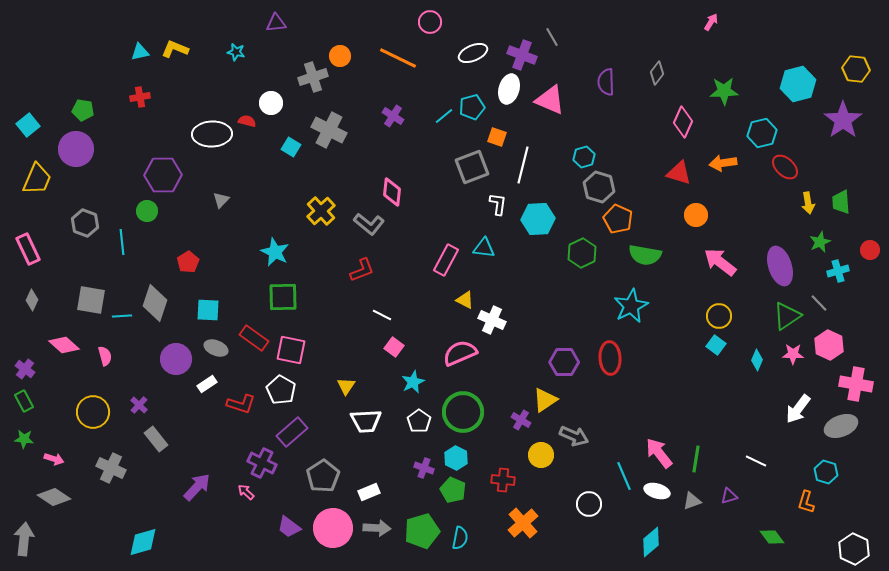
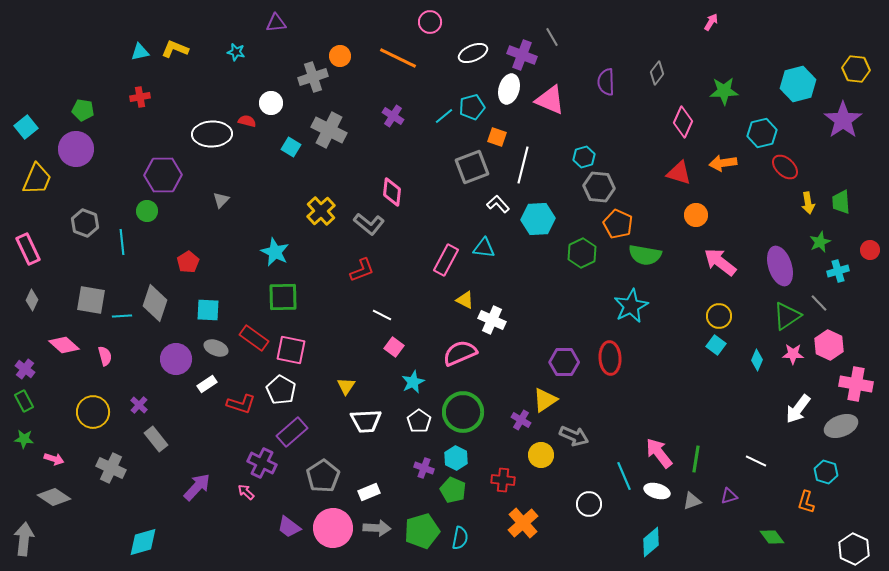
cyan square at (28, 125): moved 2 px left, 2 px down
gray hexagon at (599, 187): rotated 12 degrees counterclockwise
white L-shape at (498, 204): rotated 50 degrees counterclockwise
orange pentagon at (618, 219): moved 5 px down
